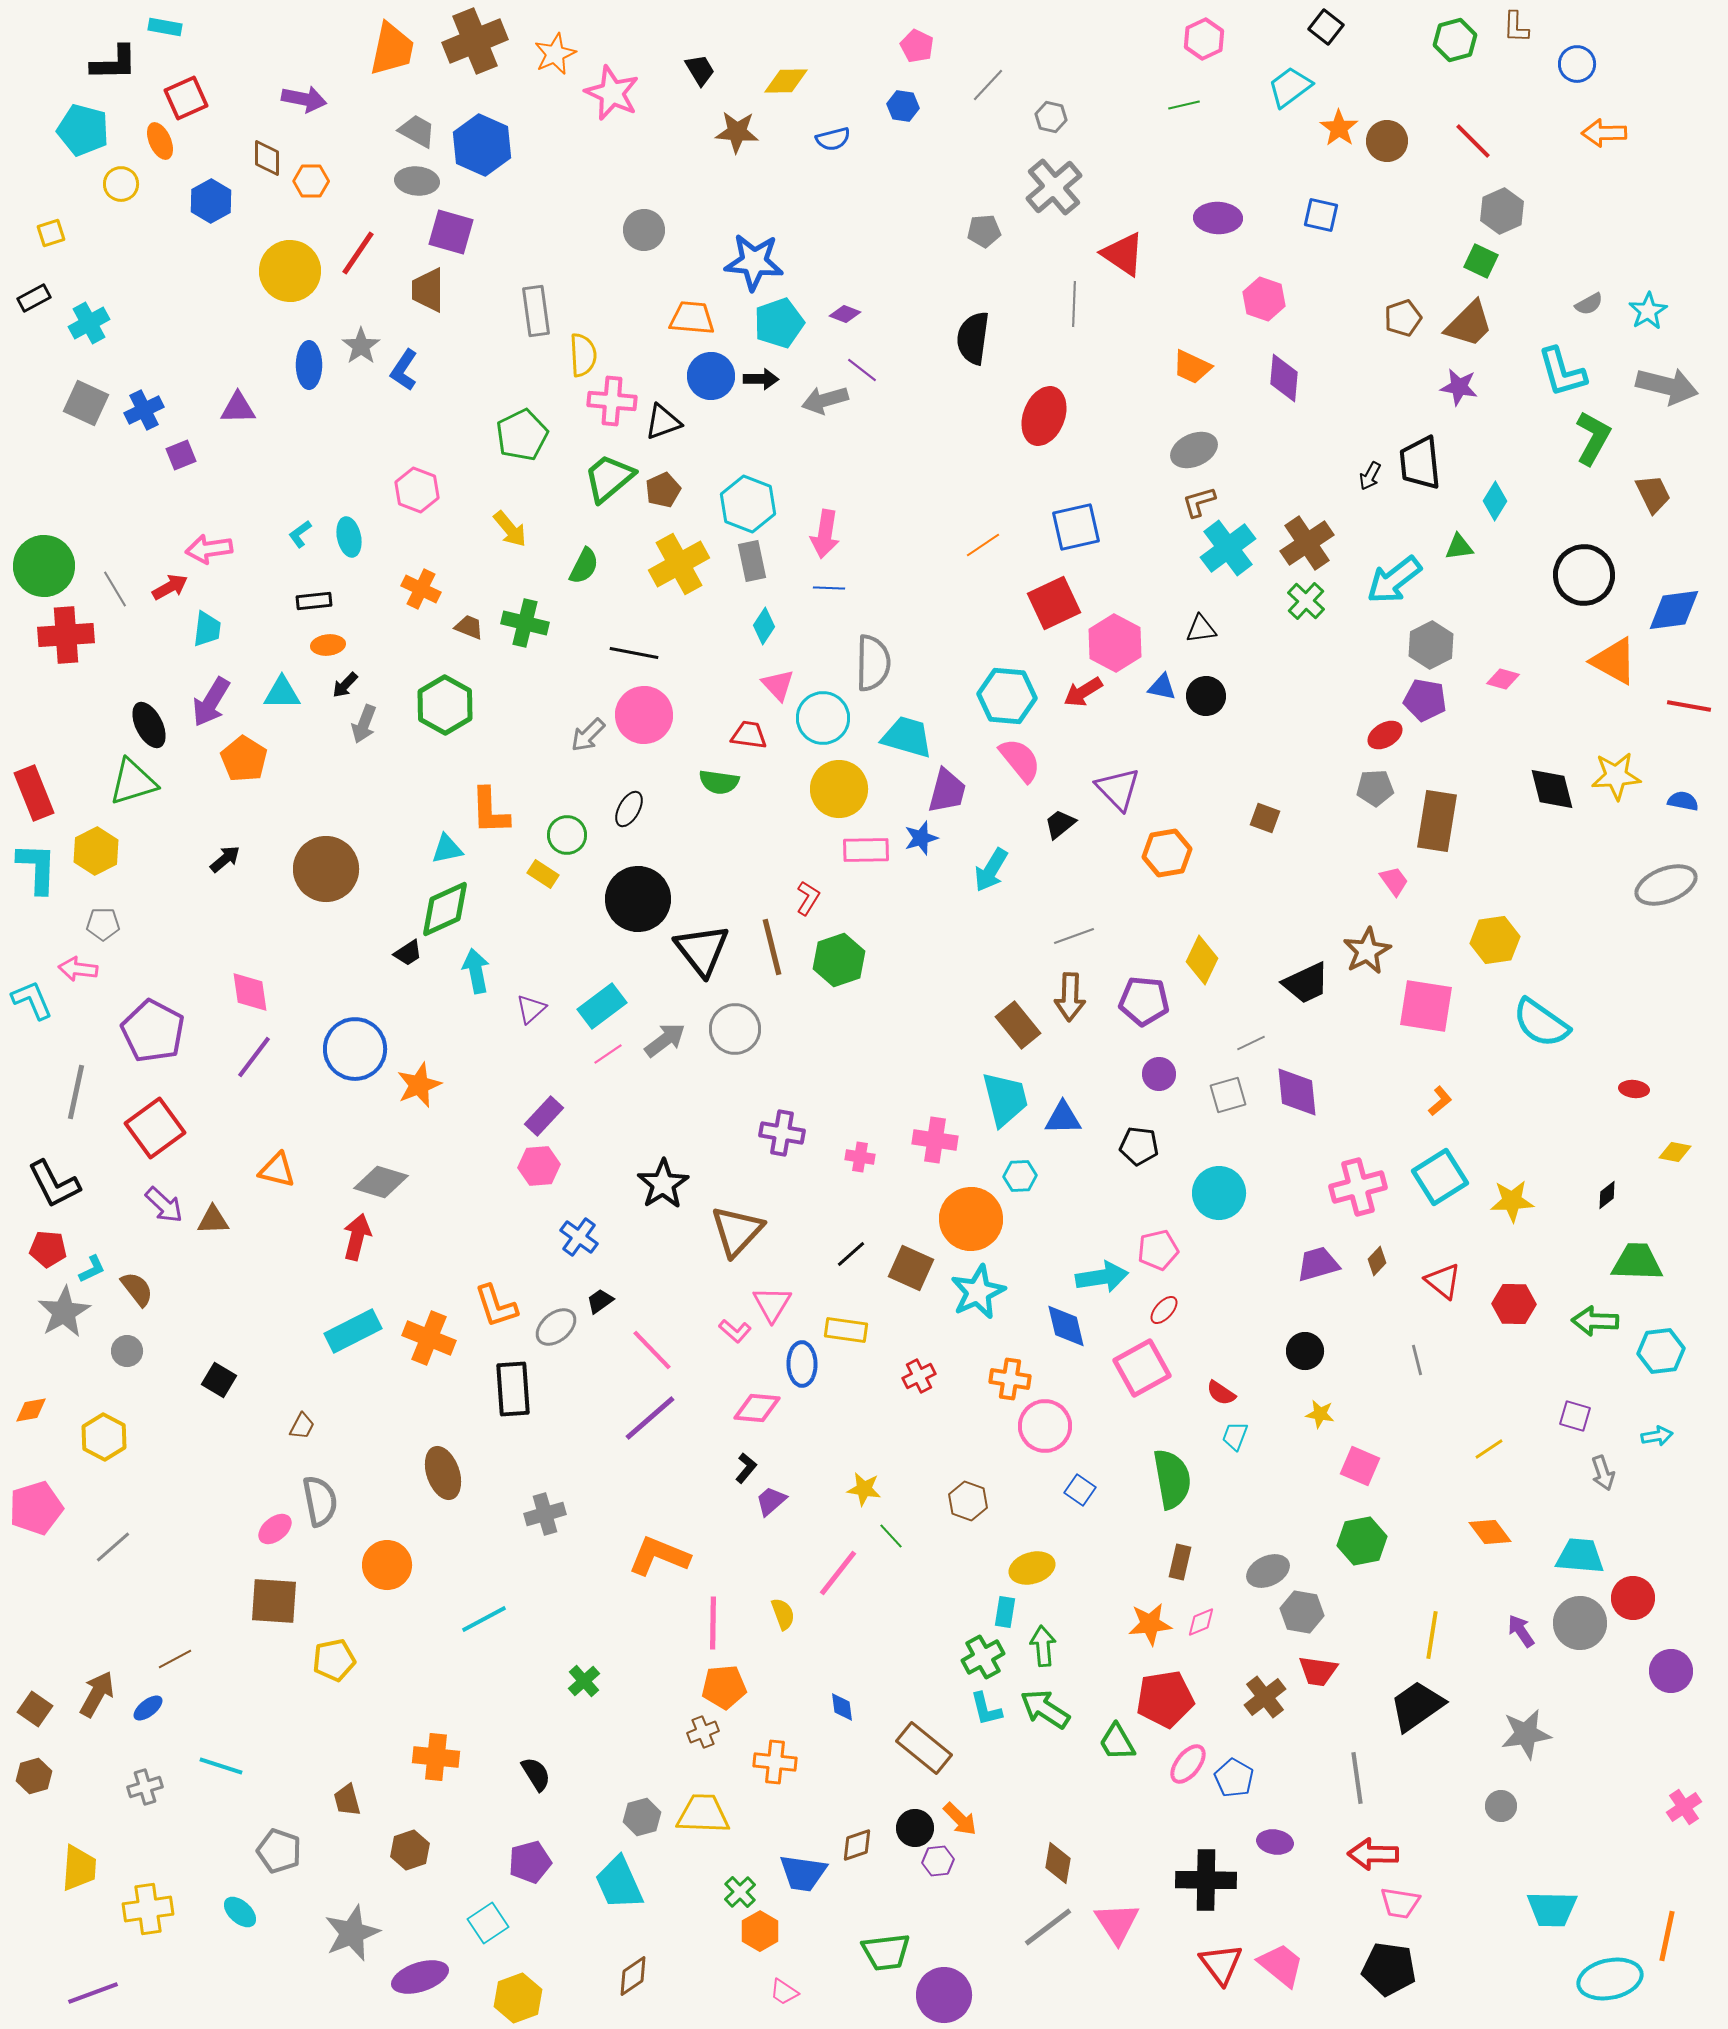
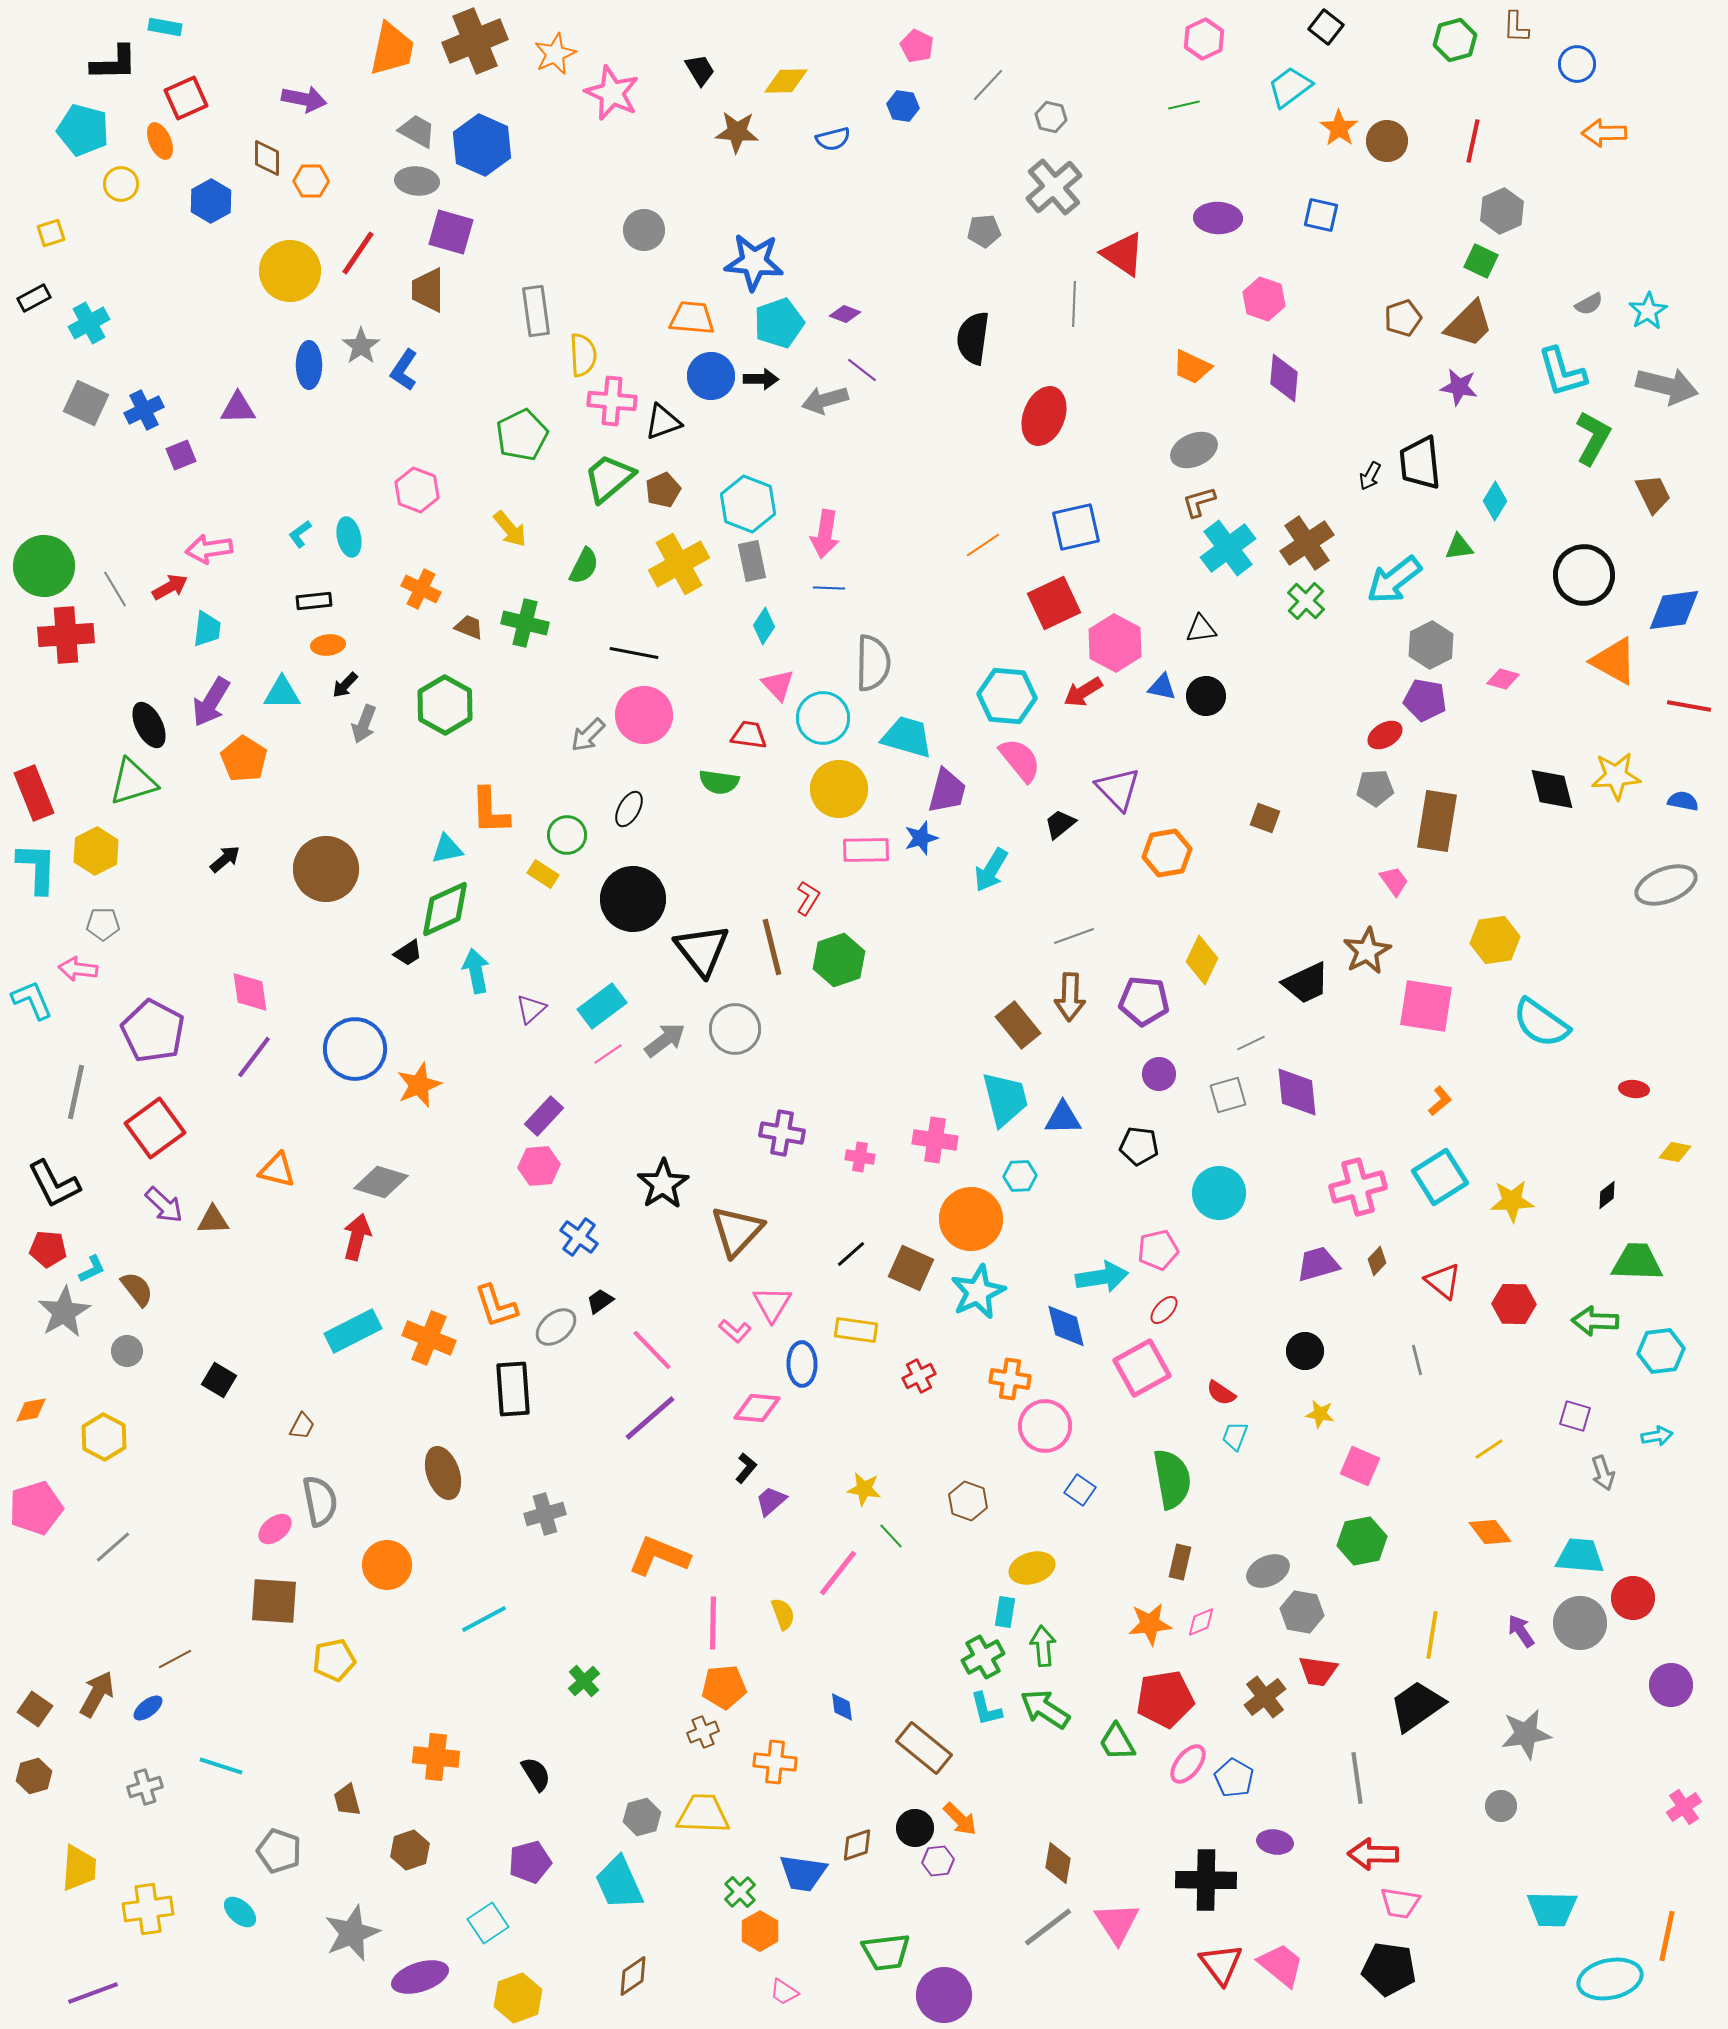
red line at (1473, 141): rotated 57 degrees clockwise
black circle at (638, 899): moved 5 px left
yellow rectangle at (846, 1330): moved 10 px right
purple circle at (1671, 1671): moved 14 px down
